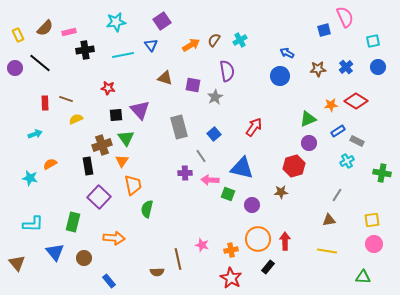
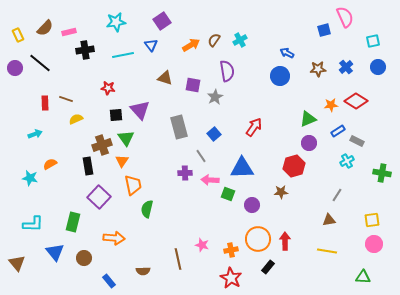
blue triangle at (242, 168): rotated 15 degrees counterclockwise
brown semicircle at (157, 272): moved 14 px left, 1 px up
